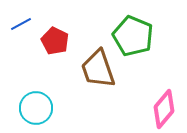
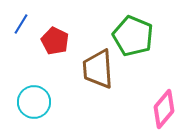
blue line: rotated 30 degrees counterclockwise
brown trapezoid: rotated 15 degrees clockwise
cyan circle: moved 2 px left, 6 px up
